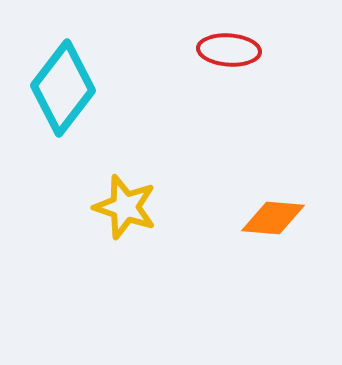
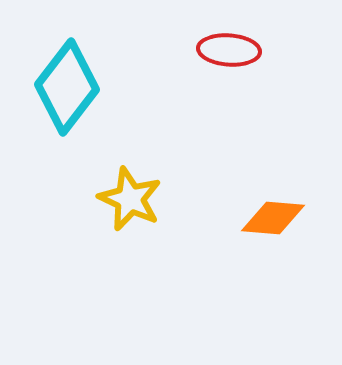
cyan diamond: moved 4 px right, 1 px up
yellow star: moved 5 px right, 8 px up; rotated 6 degrees clockwise
